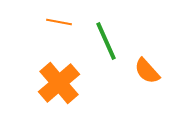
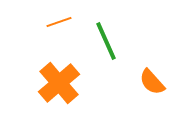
orange line: rotated 30 degrees counterclockwise
orange semicircle: moved 5 px right, 11 px down
